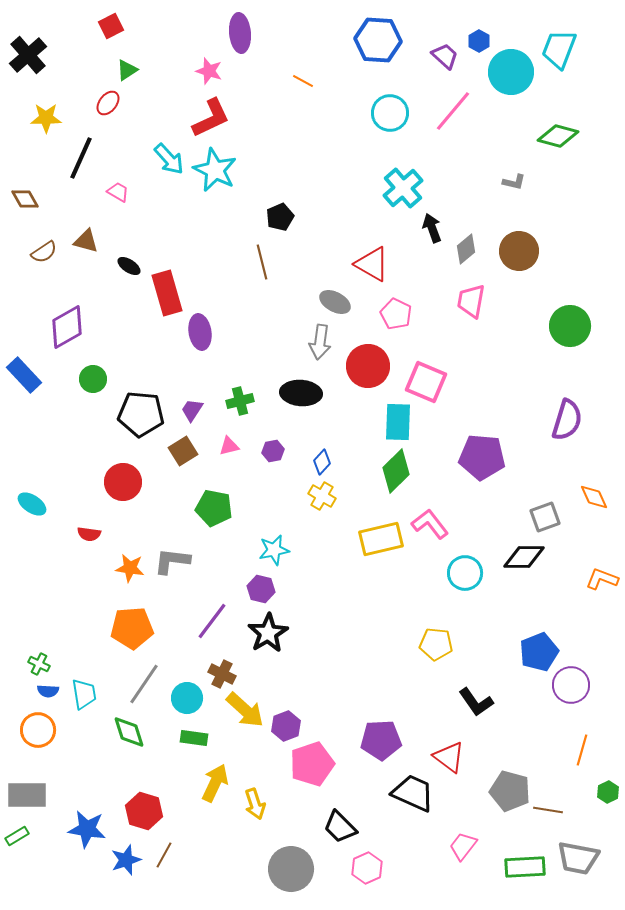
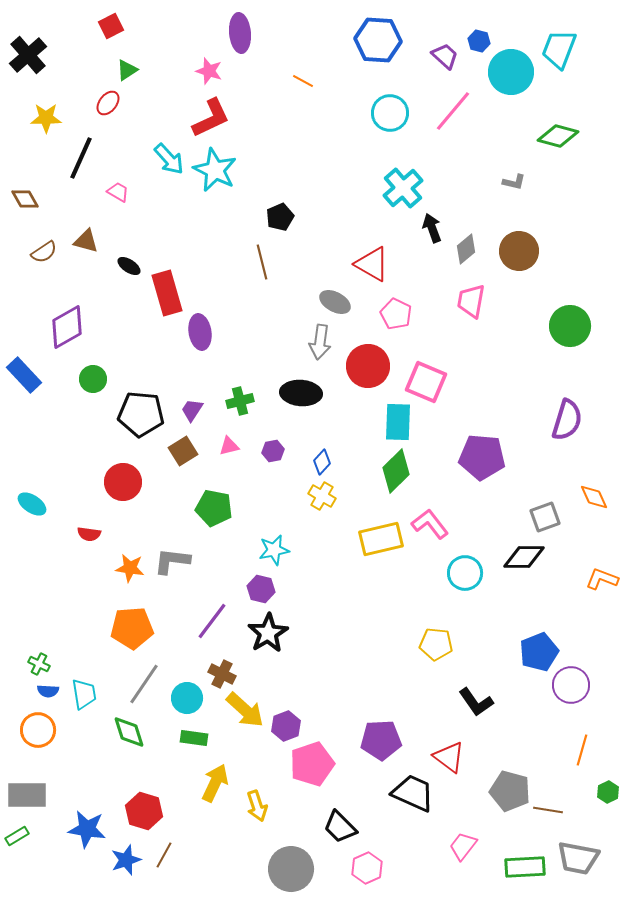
blue hexagon at (479, 41): rotated 15 degrees counterclockwise
yellow arrow at (255, 804): moved 2 px right, 2 px down
